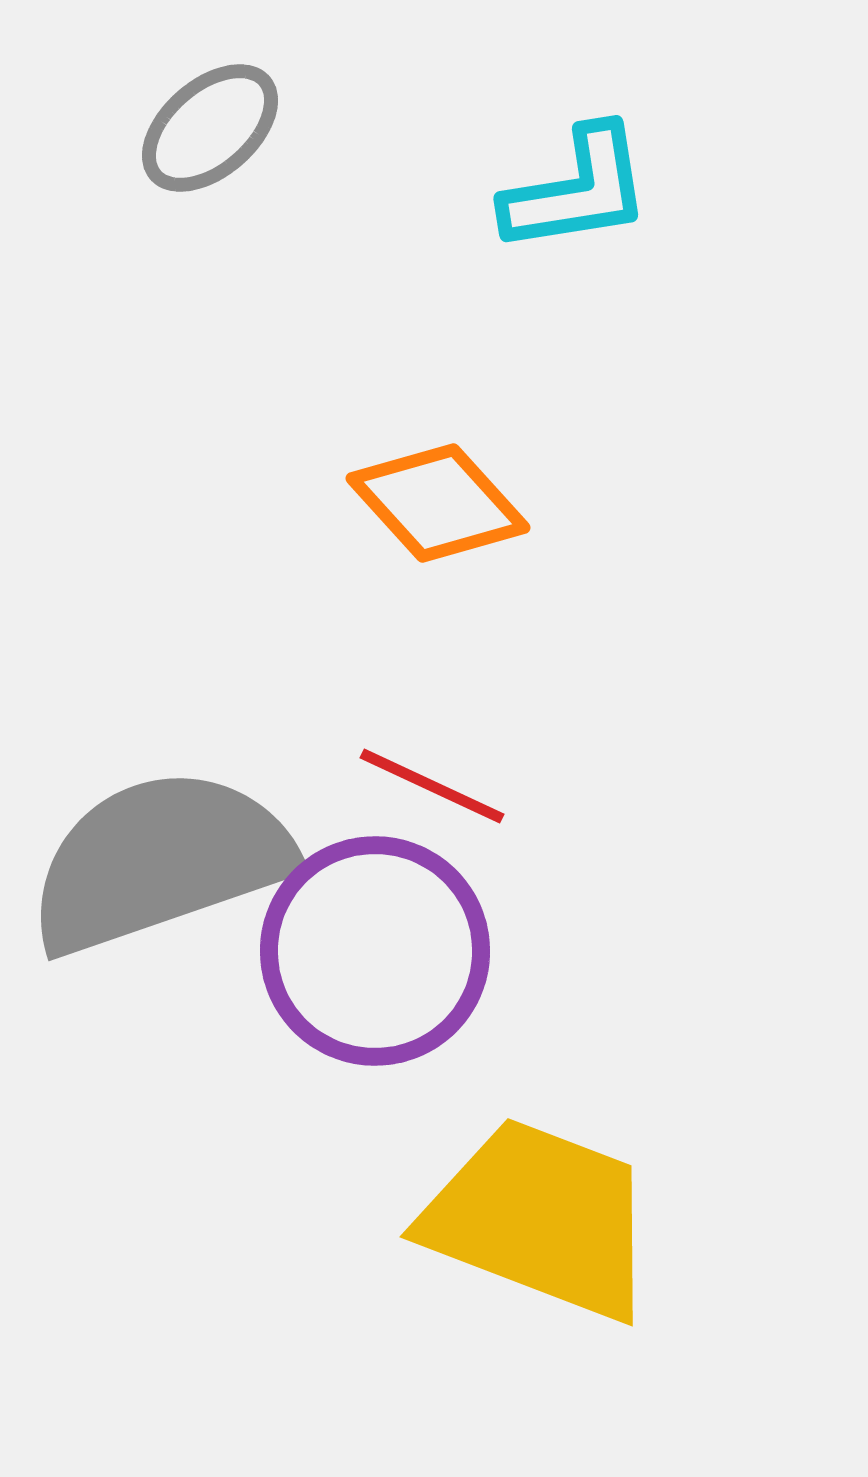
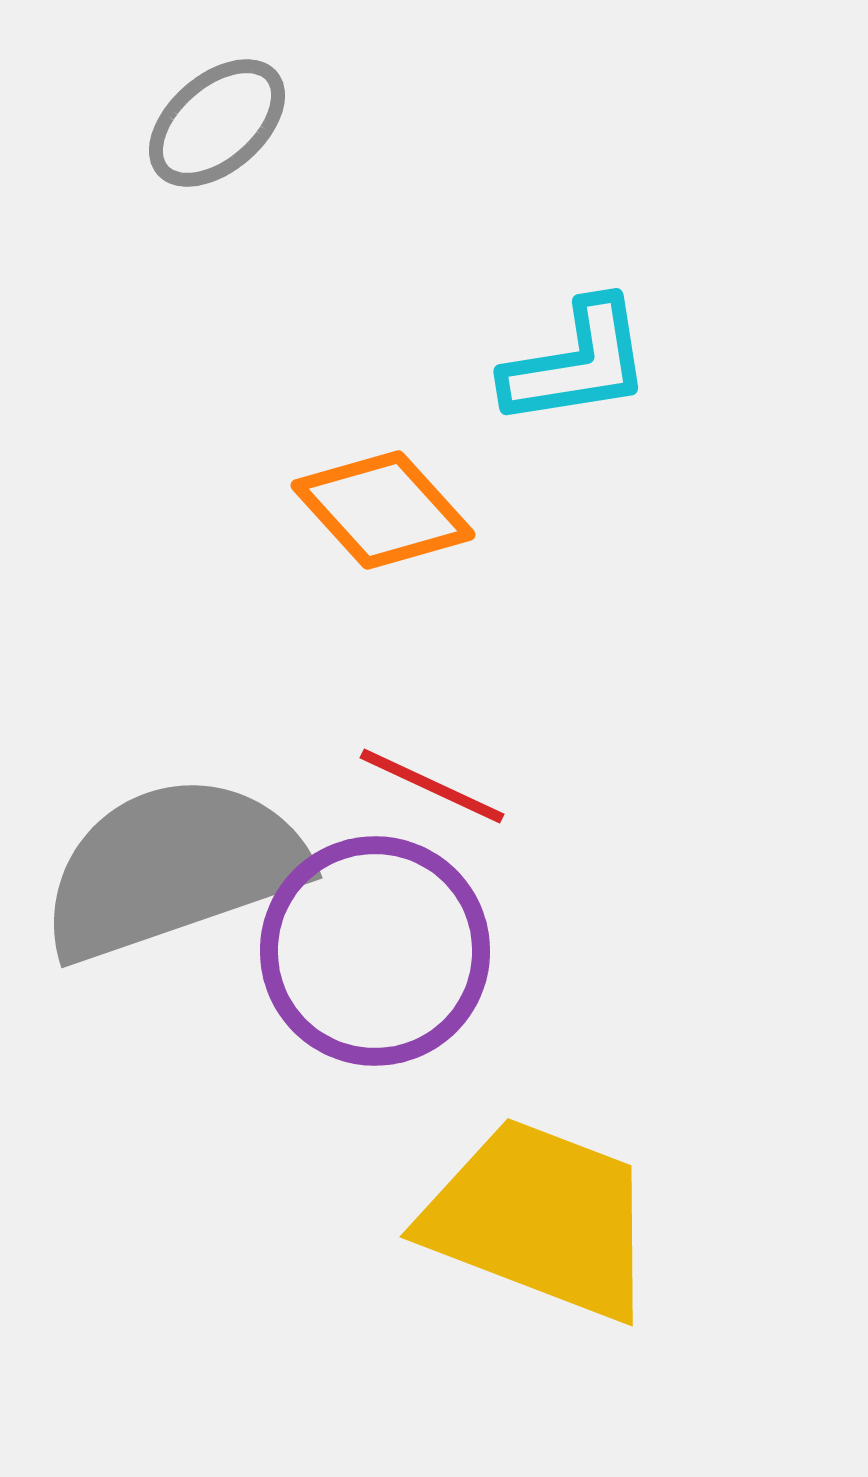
gray ellipse: moved 7 px right, 5 px up
cyan L-shape: moved 173 px down
orange diamond: moved 55 px left, 7 px down
gray semicircle: moved 13 px right, 7 px down
